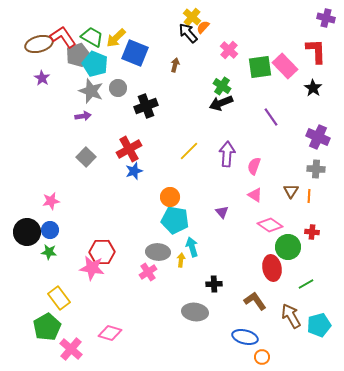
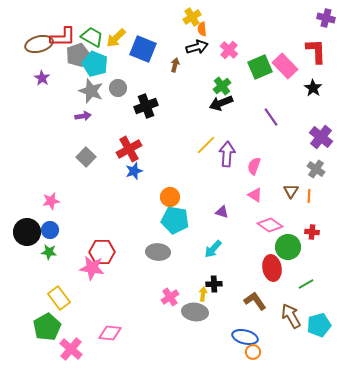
yellow cross at (192, 17): rotated 18 degrees clockwise
orange semicircle at (203, 27): moved 1 px left, 2 px down; rotated 48 degrees counterclockwise
black arrow at (188, 33): moved 9 px right, 14 px down; rotated 115 degrees clockwise
red L-shape at (63, 37): rotated 124 degrees clockwise
blue square at (135, 53): moved 8 px right, 4 px up
green square at (260, 67): rotated 15 degrees counterclockwise
green cross at (222, 86): rotated 18 degrees clockwise
purple cross at (318, 137): moved 3 px right; rotated 15 degrees clockwise
yellow line at (189, 151): moved 17 px right, 6 px up
gray cross at (316, 169): rotated 30 degrees clockwise
purple triangle at (222, 212): rotated 32 degrees counterclockwise
cyan arrow at (192, 247): moved 21 px right, 2 px down; rotated 120 degrees counterclockwise
yellow arrow at (181, 260): moved 22 px right, 34 px down
pink cross at (148, 272): moved 22 px right, 25 px down
pink diamond at (110, 333): rotated 10 degrees counterclockwise
orange circle at (262, 357): moved 9 px left, 5 px up
